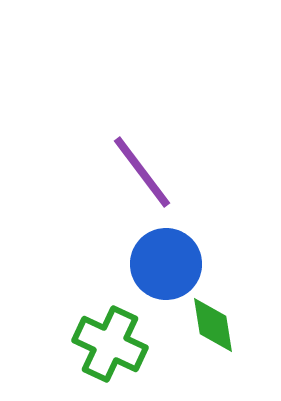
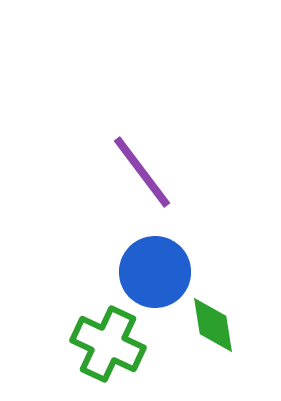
blue circle: moved 11 px left, 8 px down
green cross: moved 2 px left
